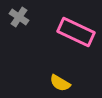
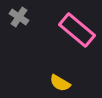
pink rectangle: moved 1 px right, 2 px up; rotated 15 degrees clockwise
